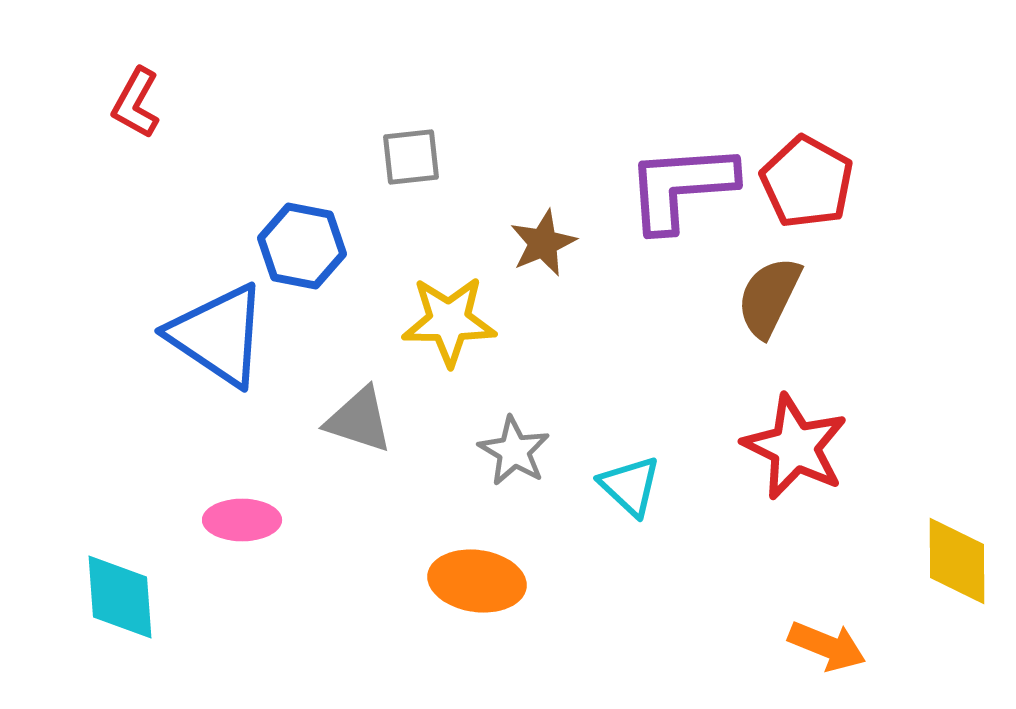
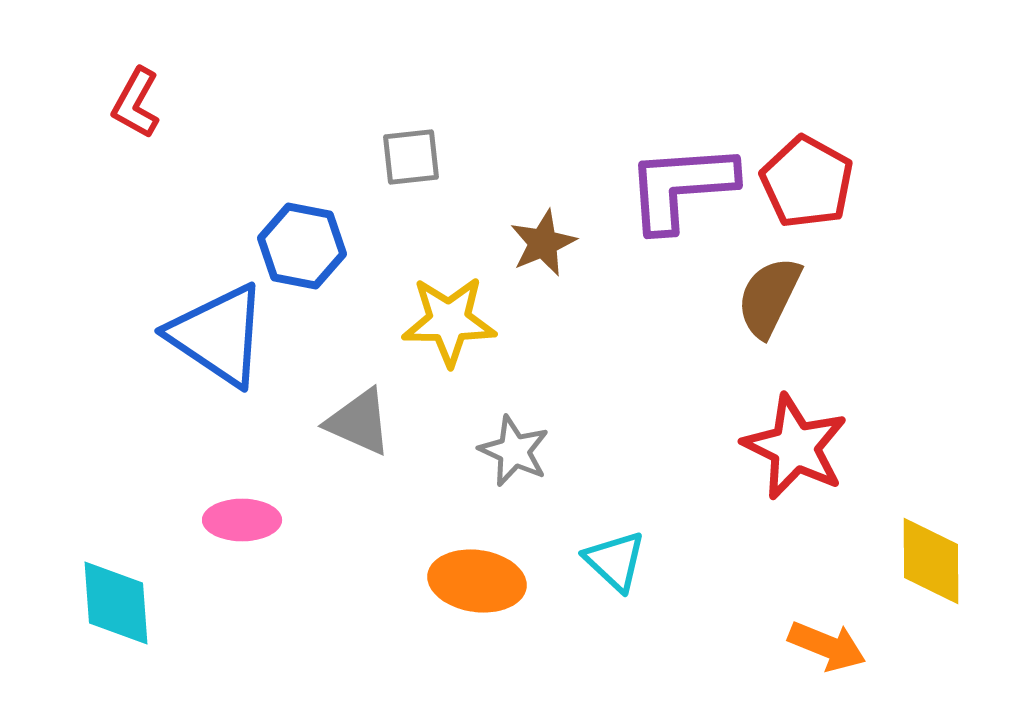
gray triangle: moved 2 px down; rotated 6 degrees clockwise
gray star: rotated 6 degrees counterclockwise
cyan triangle: moved 15 px left, 75 px down
yellow diamond: moved 26 px left
cyan diamond: moved 4 px left, 6 px down
